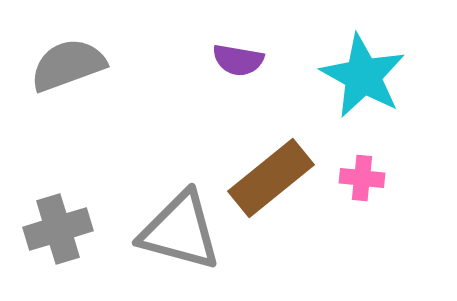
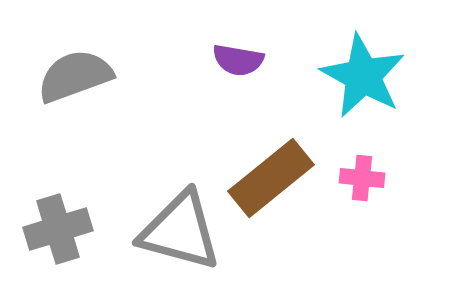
gray semicircle: moved 7 px right, 11 px down
